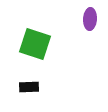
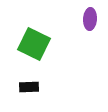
green square: moved 1 px left; rotated 8 degrees clockwise
